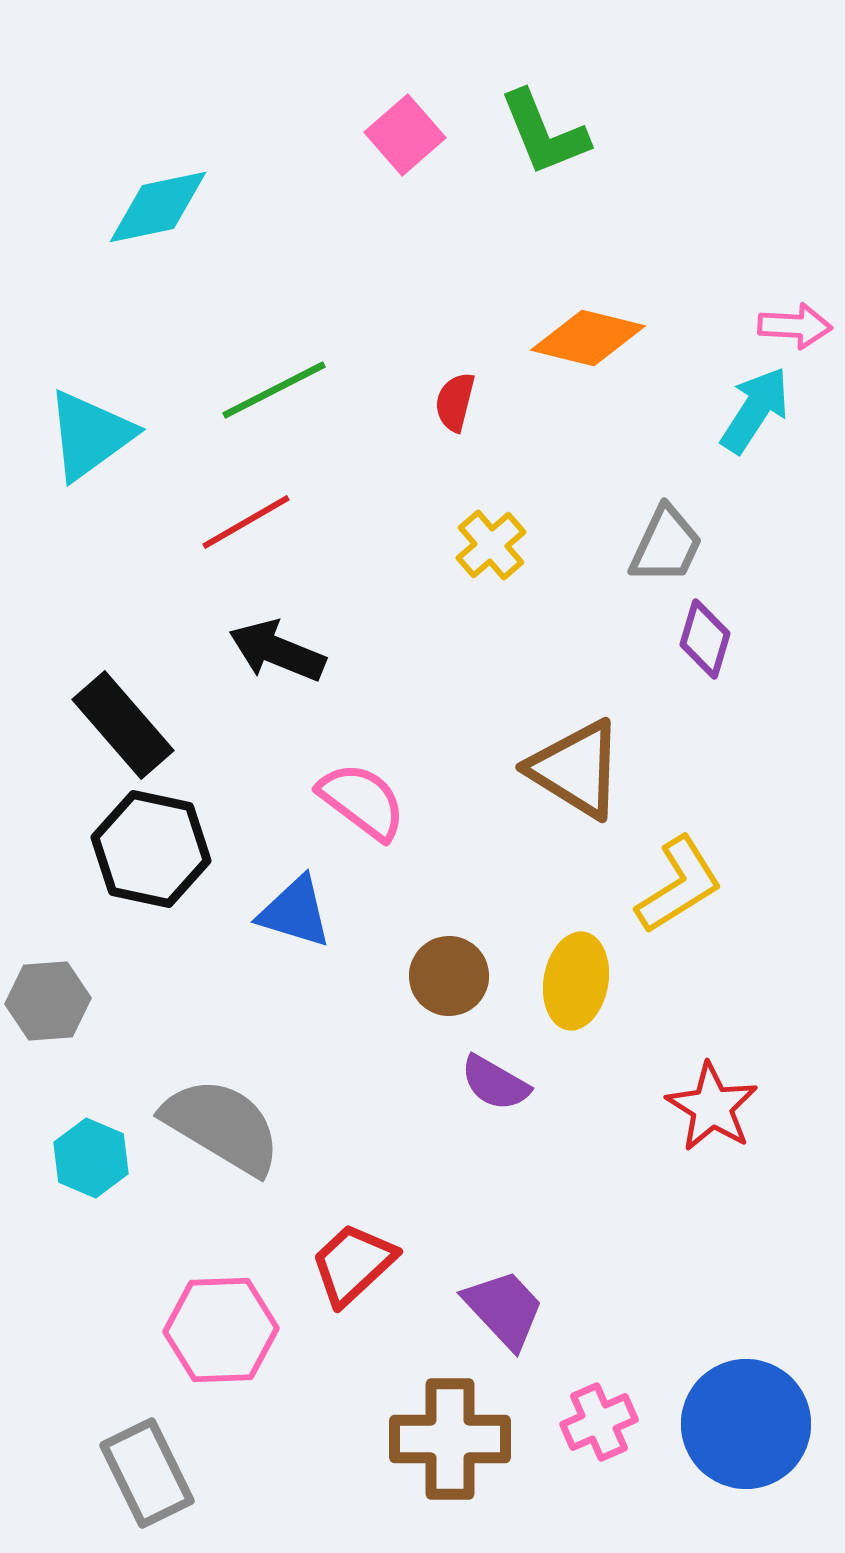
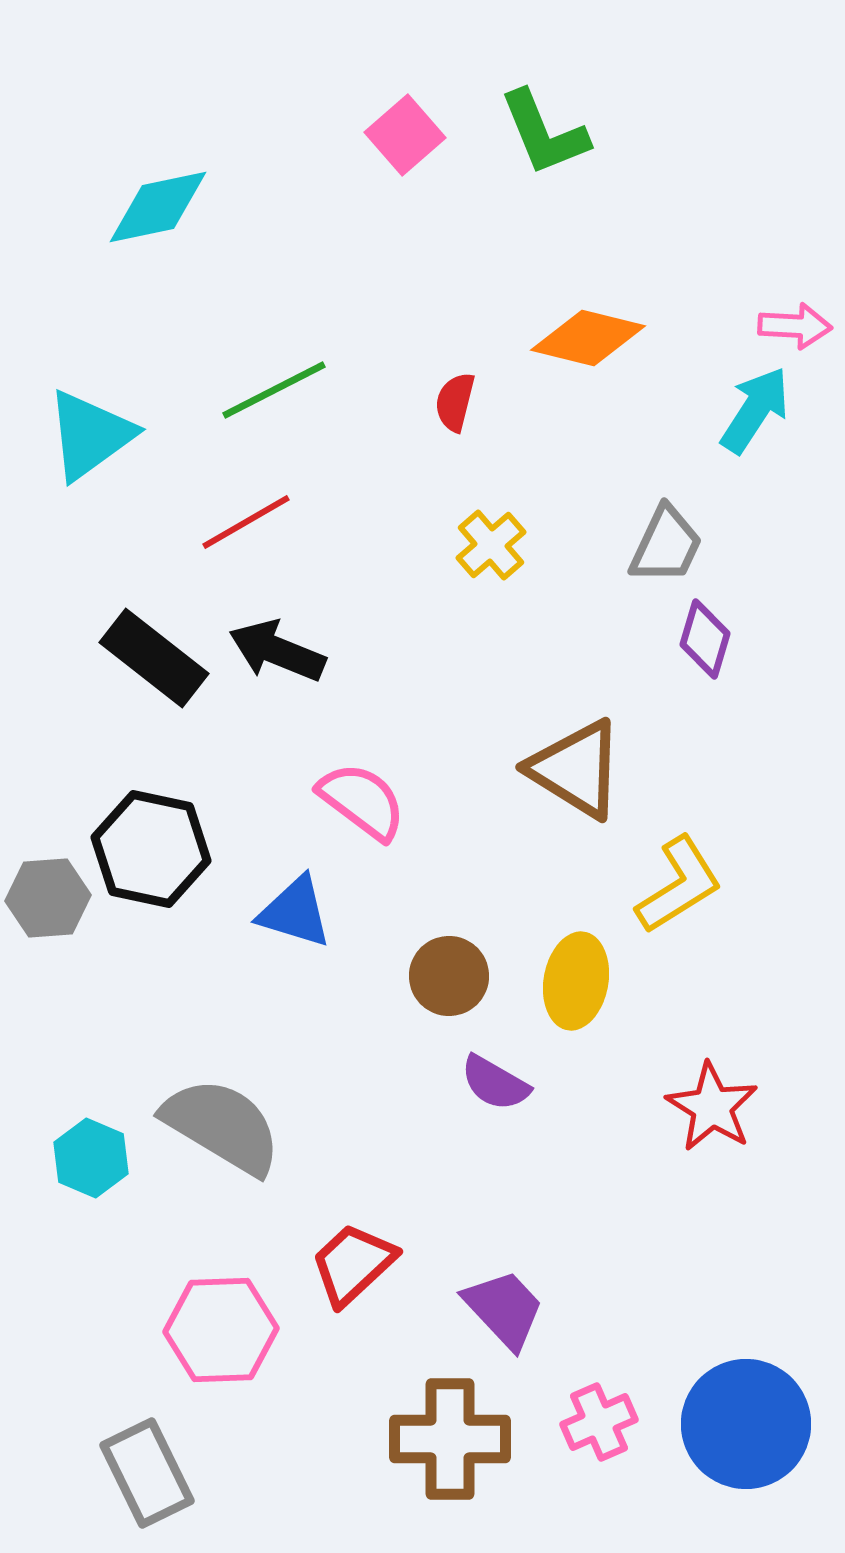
black rectangle: moved 31 px right, 67 px up; rotated 11 degrees counterclockwise
gray hexagon: moved 103 px up
